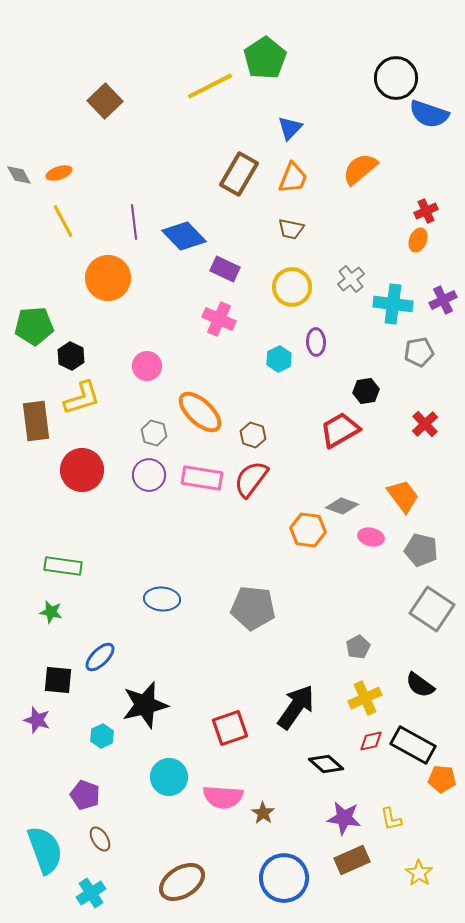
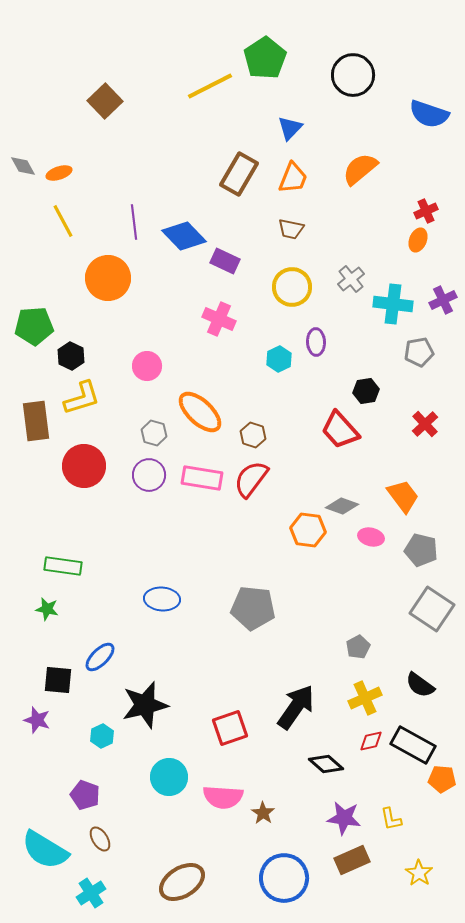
black circle at (396, 78): moved 43 px left, 3 px up
gray diamond at (19, 175): moved 4 px right, 9 px up
purple rectangle at (225, 269): moved 8 px up
red trapezoid at (340, 430): rotated 102 degrees counterclockwise
red circle at (82, 470): moved 2 px right, 4 px up
green star at (51, 612): moved 4 px left, 3 px up
cyan semicircle at (45, 850): rotated 141 degrees clockwise
